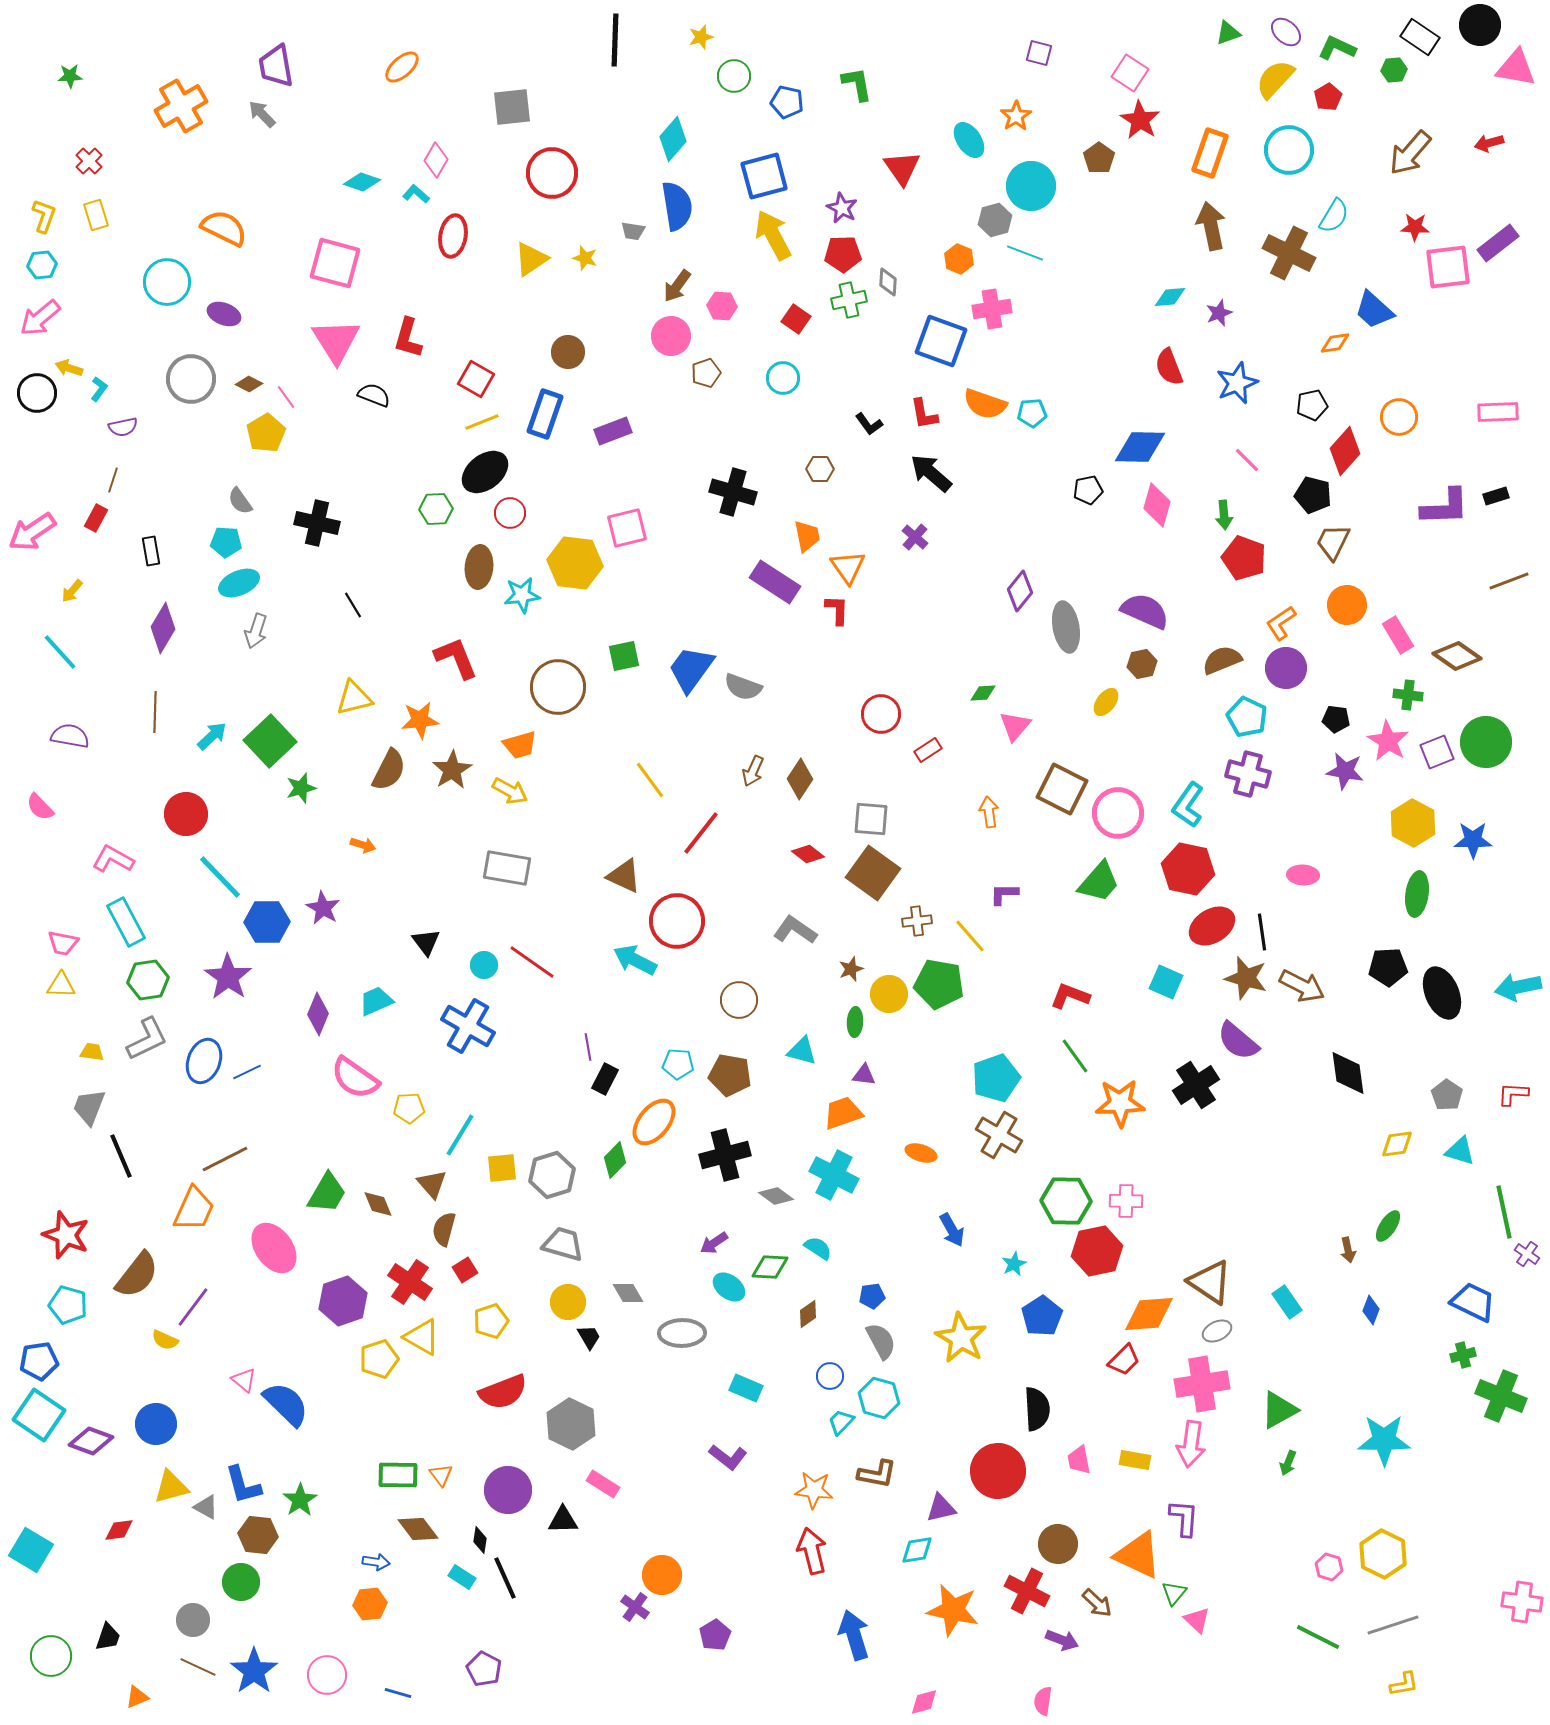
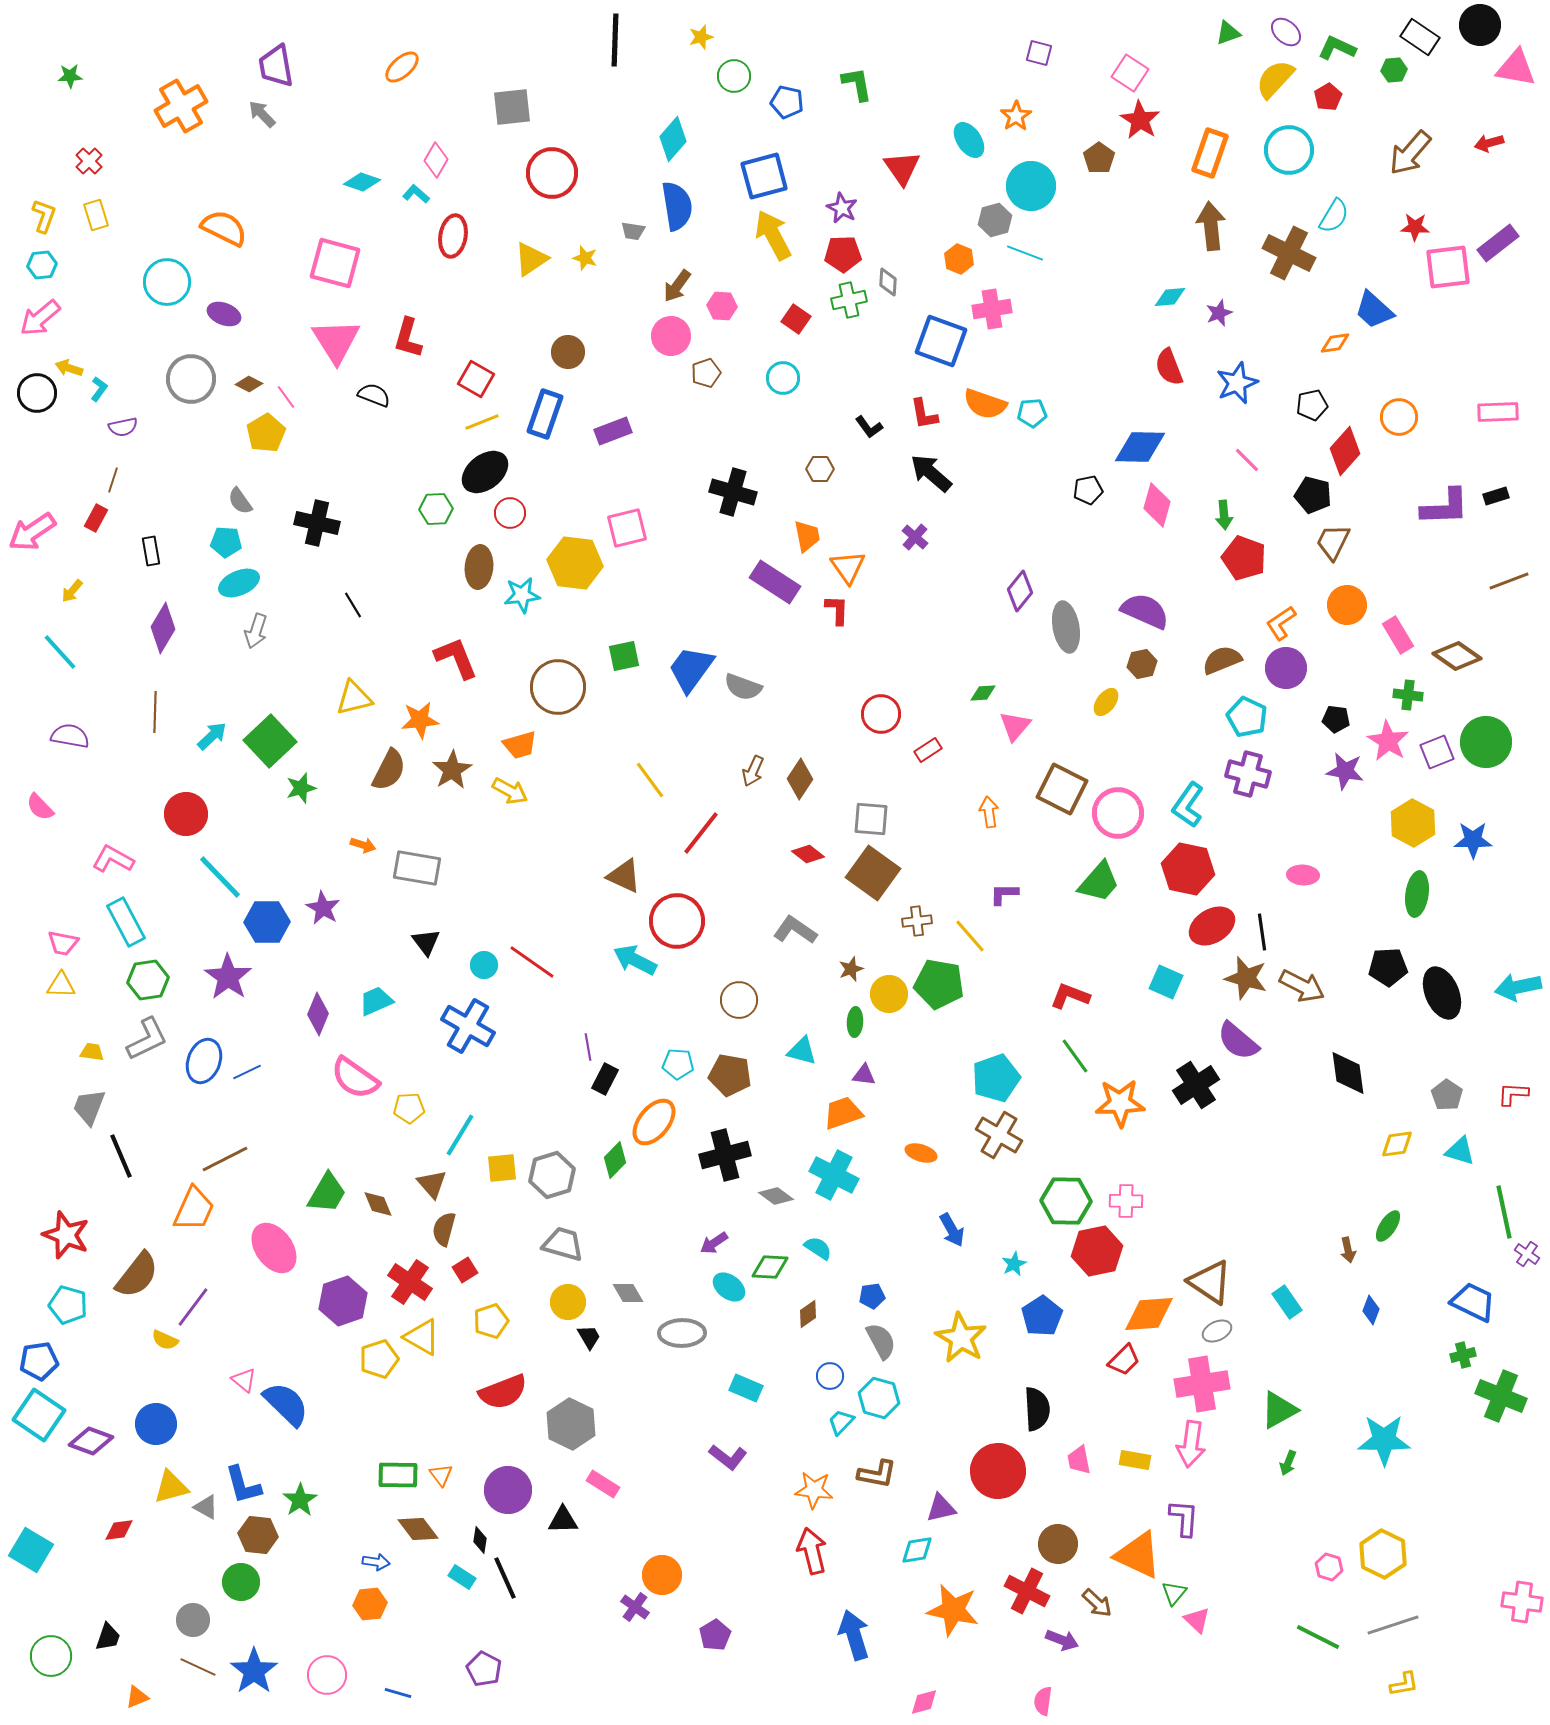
brown arrow at (1211, 226): rotated 6 degrees clockwise
black L-shape at (869, 424): moved 3 px down
gray rectangle at (507, 868): moved 90 px left
